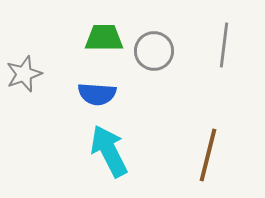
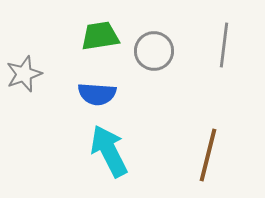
green trapezoid: moved 4 px left, 2 px up; rotated 9 degrees counterclockwise
